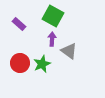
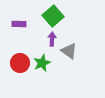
green square: rotated 20 degrees clockwise
purple rectangle: rotated 40 degrees counterclockwise
green star: moved 1 px up
